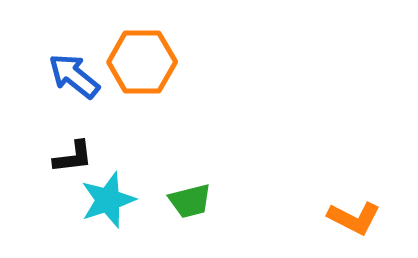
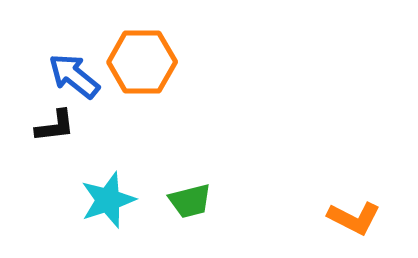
black L-shape: moved 18 px left, 31 px up
